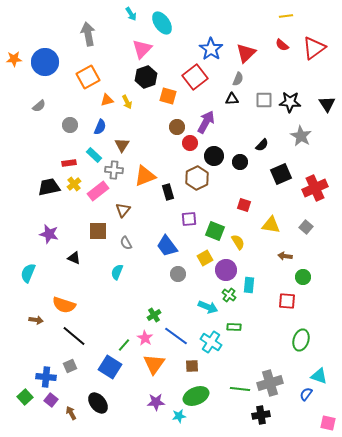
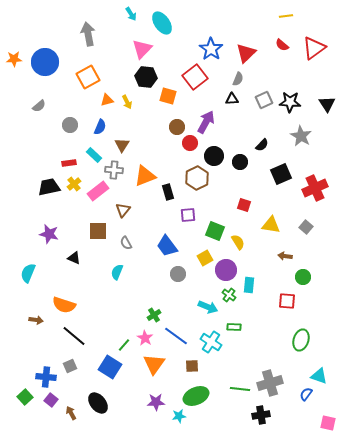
black hexagon at (146, 77): rotated 25 degrees clockwise
gray square at (264, 100): rotated 24 degrees counterclockwise
purple square at (189, 219): moved 1 px left, 4 px up
